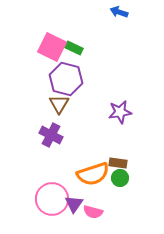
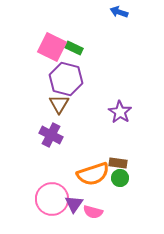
purple star: rotated 30 degrees counterclockwise
